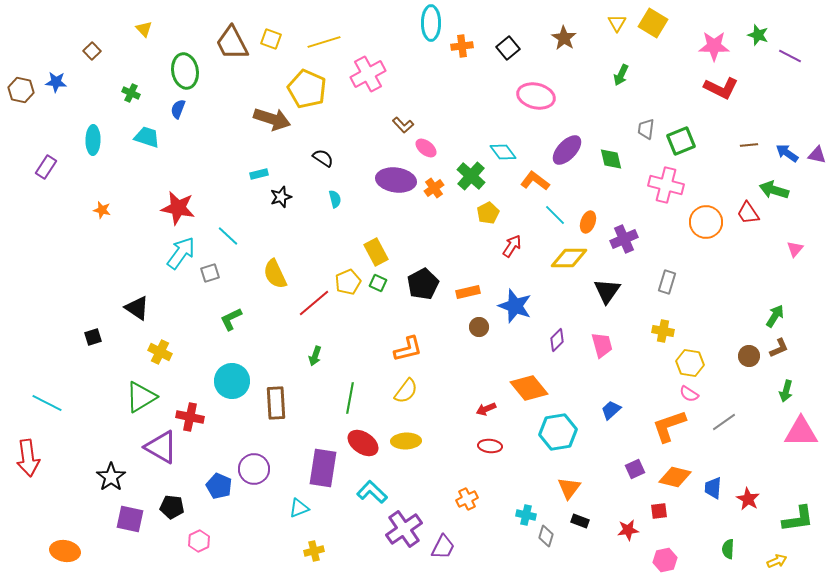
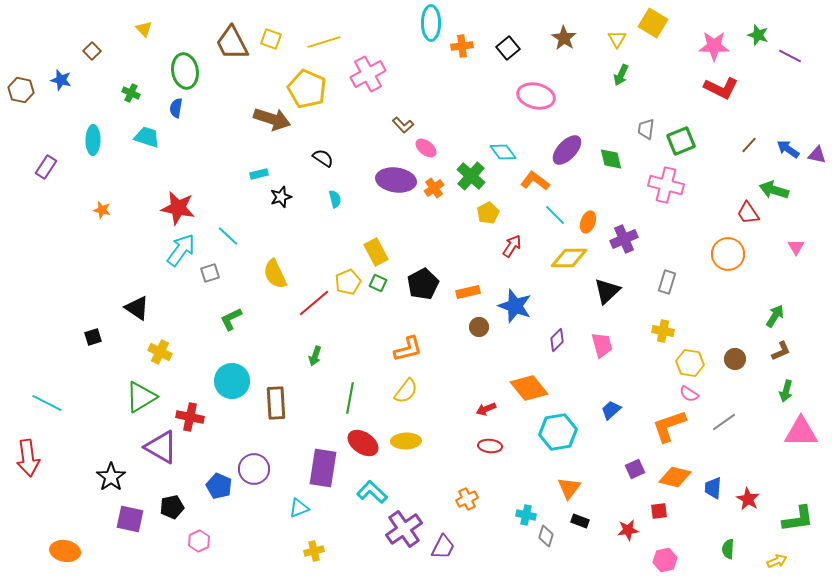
yellow triangle at (617, 23): moved 16 px down
blue star at (56, 82): moved 5 px right, 2 px up; rotated 10 degrees clockwise
blue semicircle at (178, 109): moved 2 px left, 1 px up; rotated 12 degrees counterclockwise
brown line at (749, 145): rotated 42 degrees counterclockwise
blue arrow at (787, 153): moved 1 px right, 4 px up
orange circle at (706, 222): moved 22 px right, 32 px down
pink triangle at (795, 249): moved 1 px right, 2 px up; rotated 12 degrees counterclockwise
cyan arrow at (181, 253): moved 3 px up
black triangle at (607, 291): rotated 12 degrees clockwise
brown L-shape at (779, 348): moved 2 px right, 3 px down
brown circle at (749, 356): moved 14 px left, 3 px down
black pentagon at (172, 507): rotated 20 degrees counterclockwise
